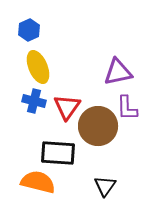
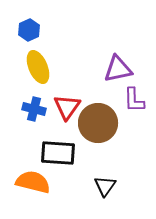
purple triangle: moved 3 px up
blue cross: moved 8 px down
purple L-shape: moved 7 px right, 8 px up
brown circle: moved 3 px up
orange semicircle: moved 5 px left
